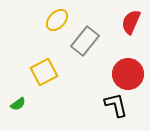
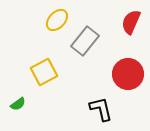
black L-shape: moved 15 px left, 4 px down
